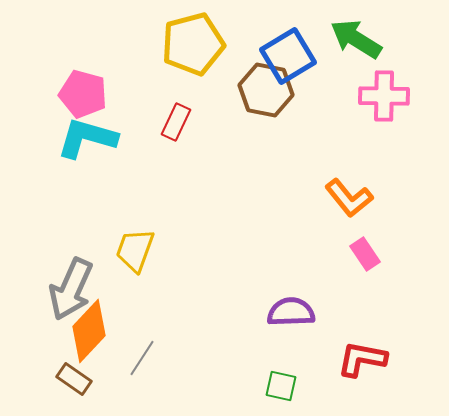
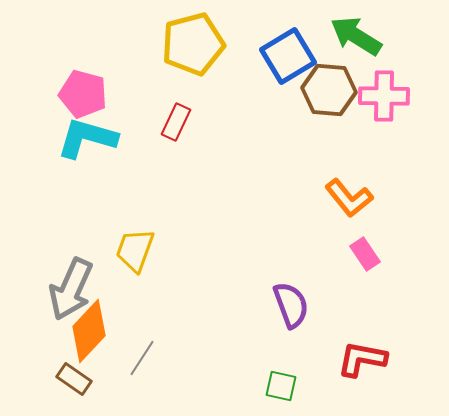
green arrow: moved 3 px up
brown hexagon: moved 63 px right; rotated 6 degrees counterclockwise
purple semicircle: moved 7 px up; rotated 72 degrees clockwise
